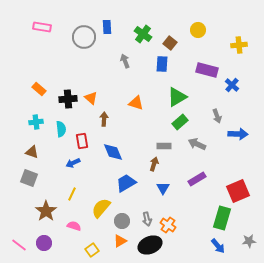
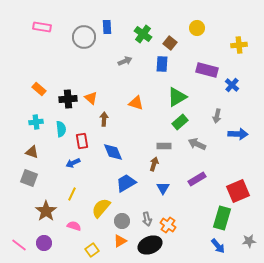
yellow circle at (198, 30): moved 1 px left, 2 px up
gray arrow at (125, 61): rotated 88 degrees clockwise
gray arrow at (217, 116): rotated 32 degrees clockwise
